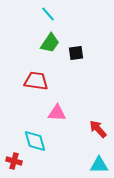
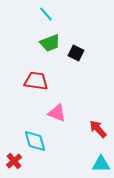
cyan line: moved 2 px left
green trapezoid: rotated 35 degrees clockwise
black square: rotated 35 degrees clockwise
pink triangle: rotated 18 degrees clockwise
red cross: rotated 35 degrees clockwise
cyan triangle: moved 2 px right, 1 px up
